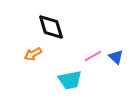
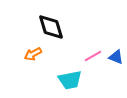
blue triangle: rotated 21 degrees counterclockwise
